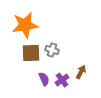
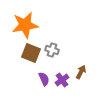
brown square: rotated 24 degrees clockwise
